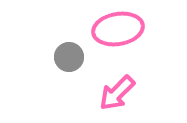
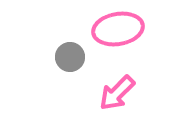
gray circle: moved 1 px right
